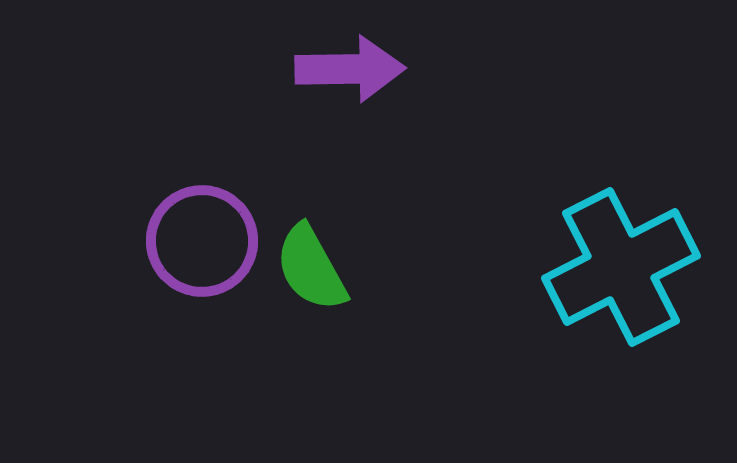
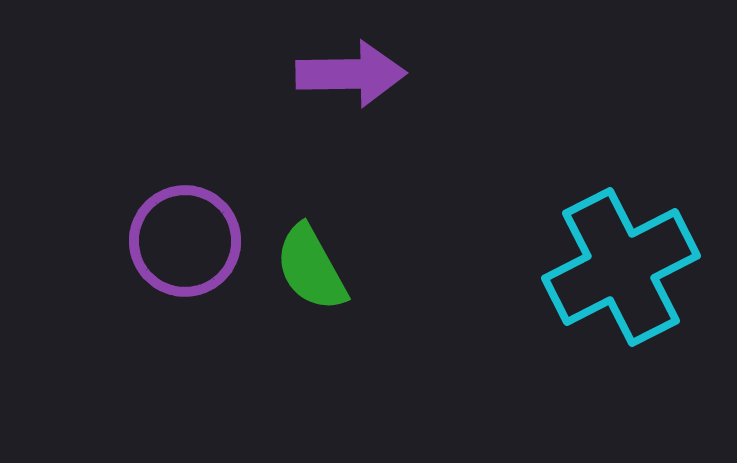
purple arrow: moved 1 px right, 5 px down
purple circle: moved 17 px left
